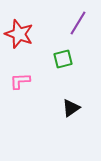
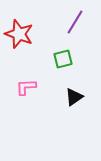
purple line: moved 3 px left, 1 px up
pink L-shape: moved 6 px right, 6 px down
black triangle: moved 3 px right, 11 px up
